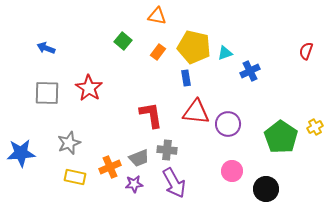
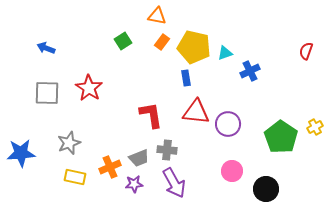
green square: rotated 18 degrees clockwise
orange rectangle: moved 4 px right, 10 px up
